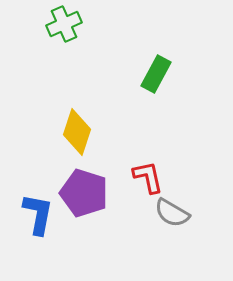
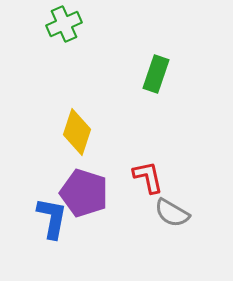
green rectangle: rotated 9 degrees counterclockwise
blue L-shape: moved 14 px right, 4 px down
